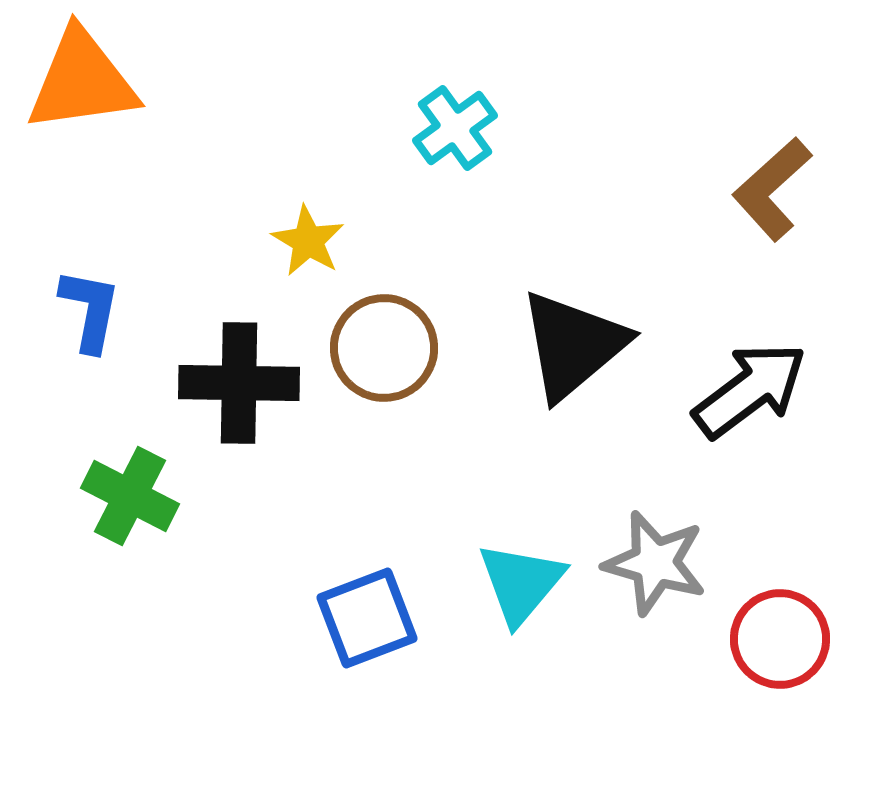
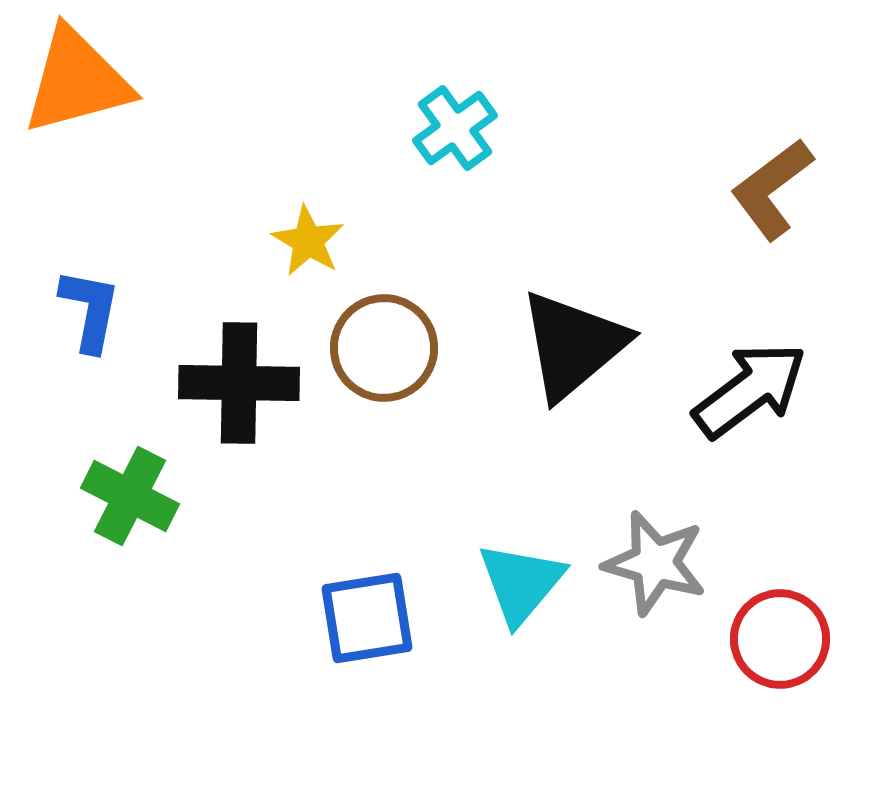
orange triangle: moved 5 px left; rotated 7 degrees counterclockwise
brown L-shape: rotated 5 degrees clockwise
blue square: rotated 12 degrees clockwise
